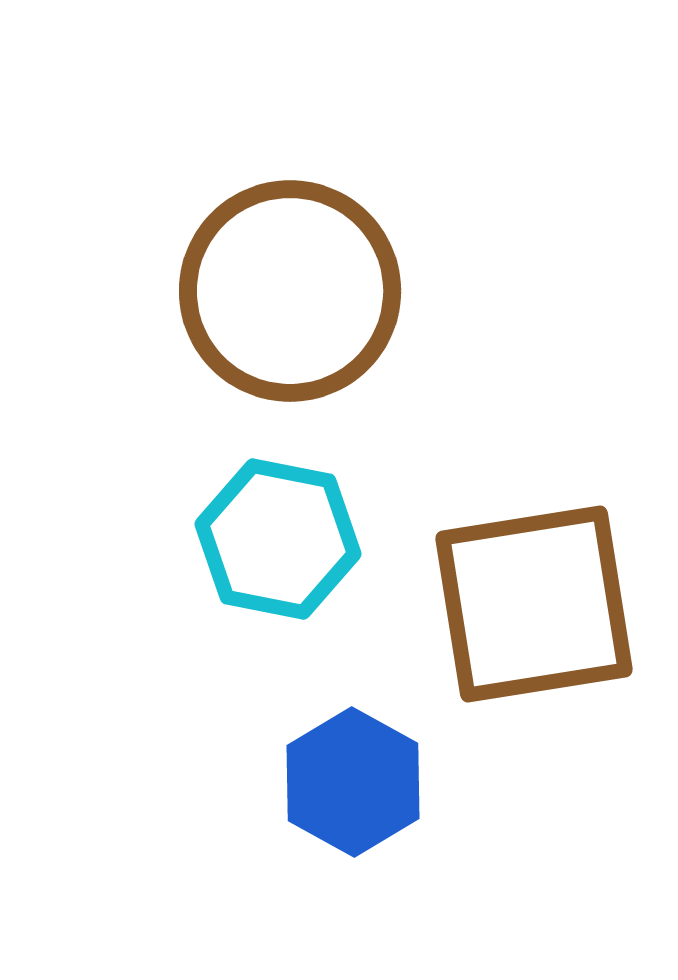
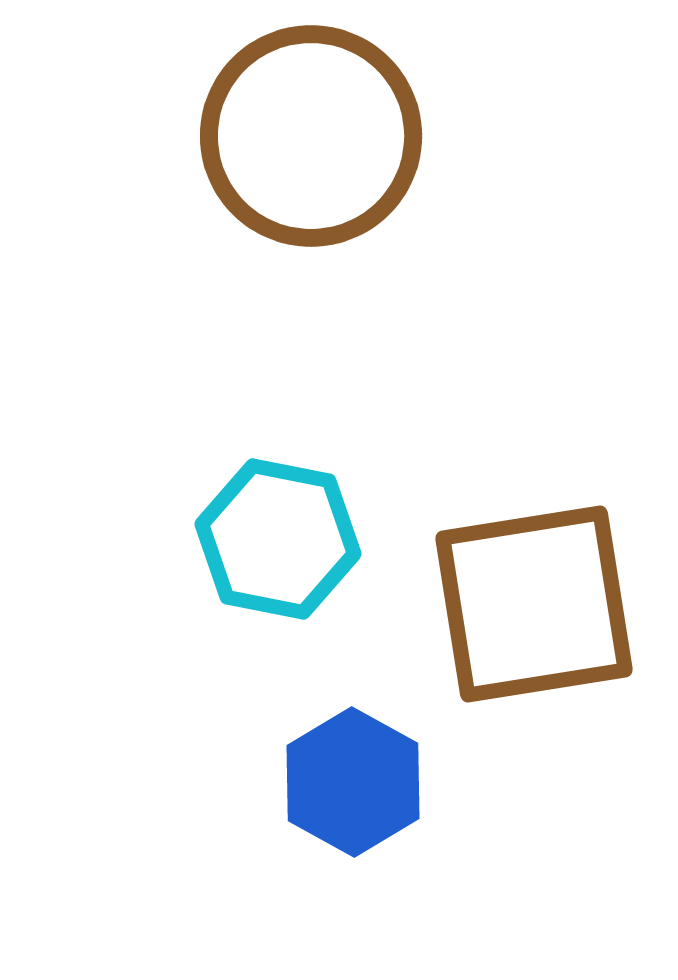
brown circle: moved 21 px right, 155 px up
